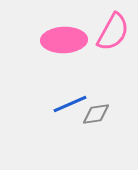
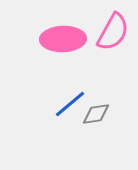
pink ellipse: moved 1 px left, 1 px up
blue line: rotated 16 degrees counterclockwise
